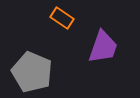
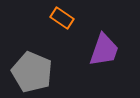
purple trapezoid: moved 1 px right, 3 px down
